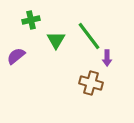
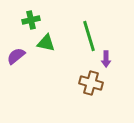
green line: rotated 20 degrees clockwise
green triangle: moved 10 px left, 3 px down; rotated 48 degrees counterclockwise
purple arrow: moved 1 px left, 1 px down
